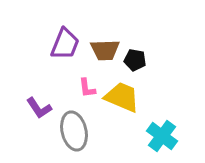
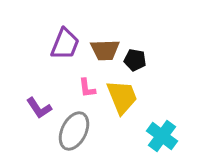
yellow trapezoid: rotated 45 degrees clockwise
gray ellipse: rotated 39 degrees clockwise
